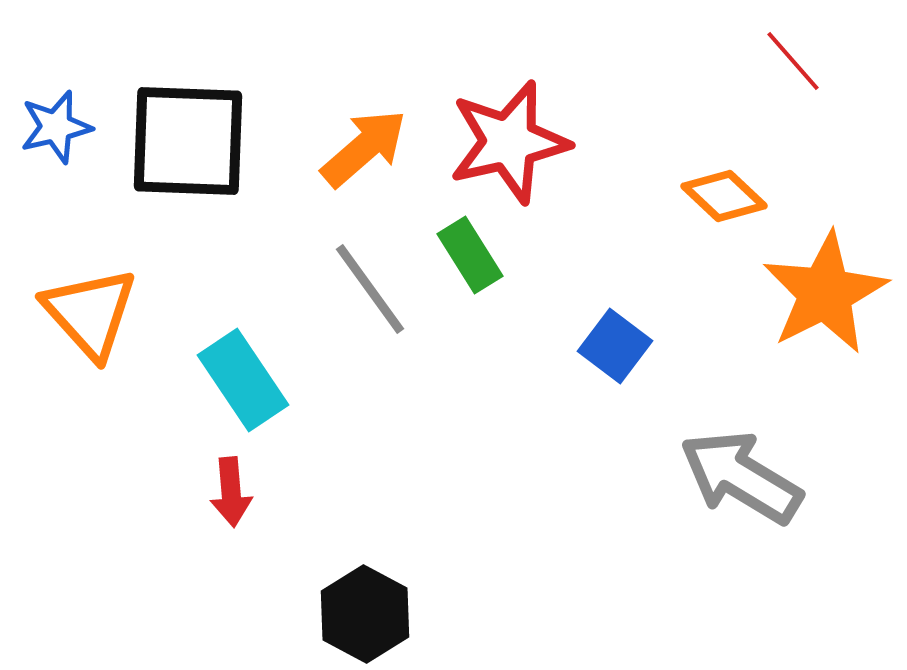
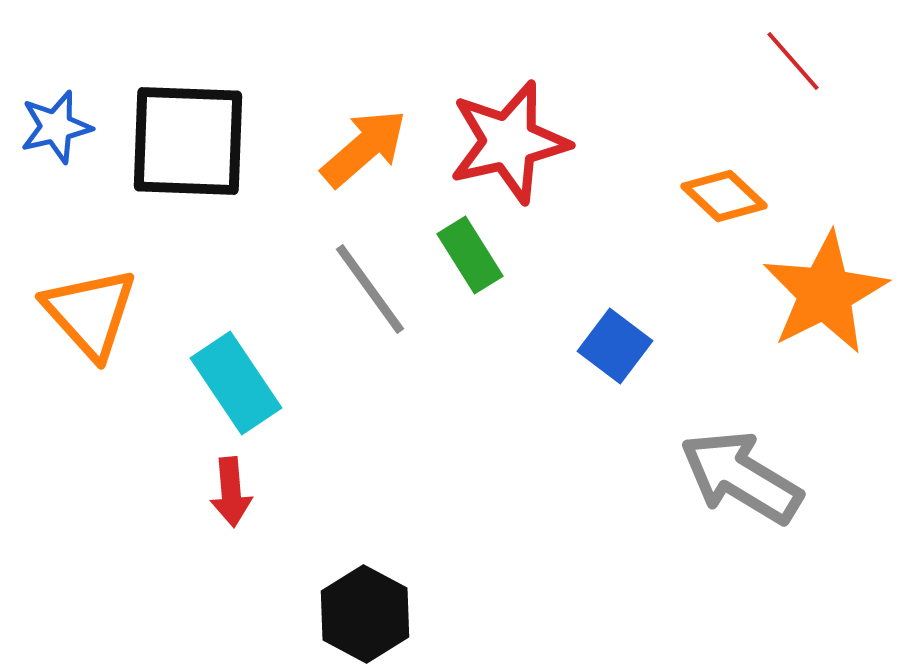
cyan rectangle: moved 7 px left, 3 px down
